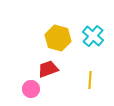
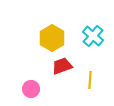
yellow hexagon: moved 6 px left; rotated 15 degrees clockwise
red trapezoid: moved 14 px right, 3 px up
